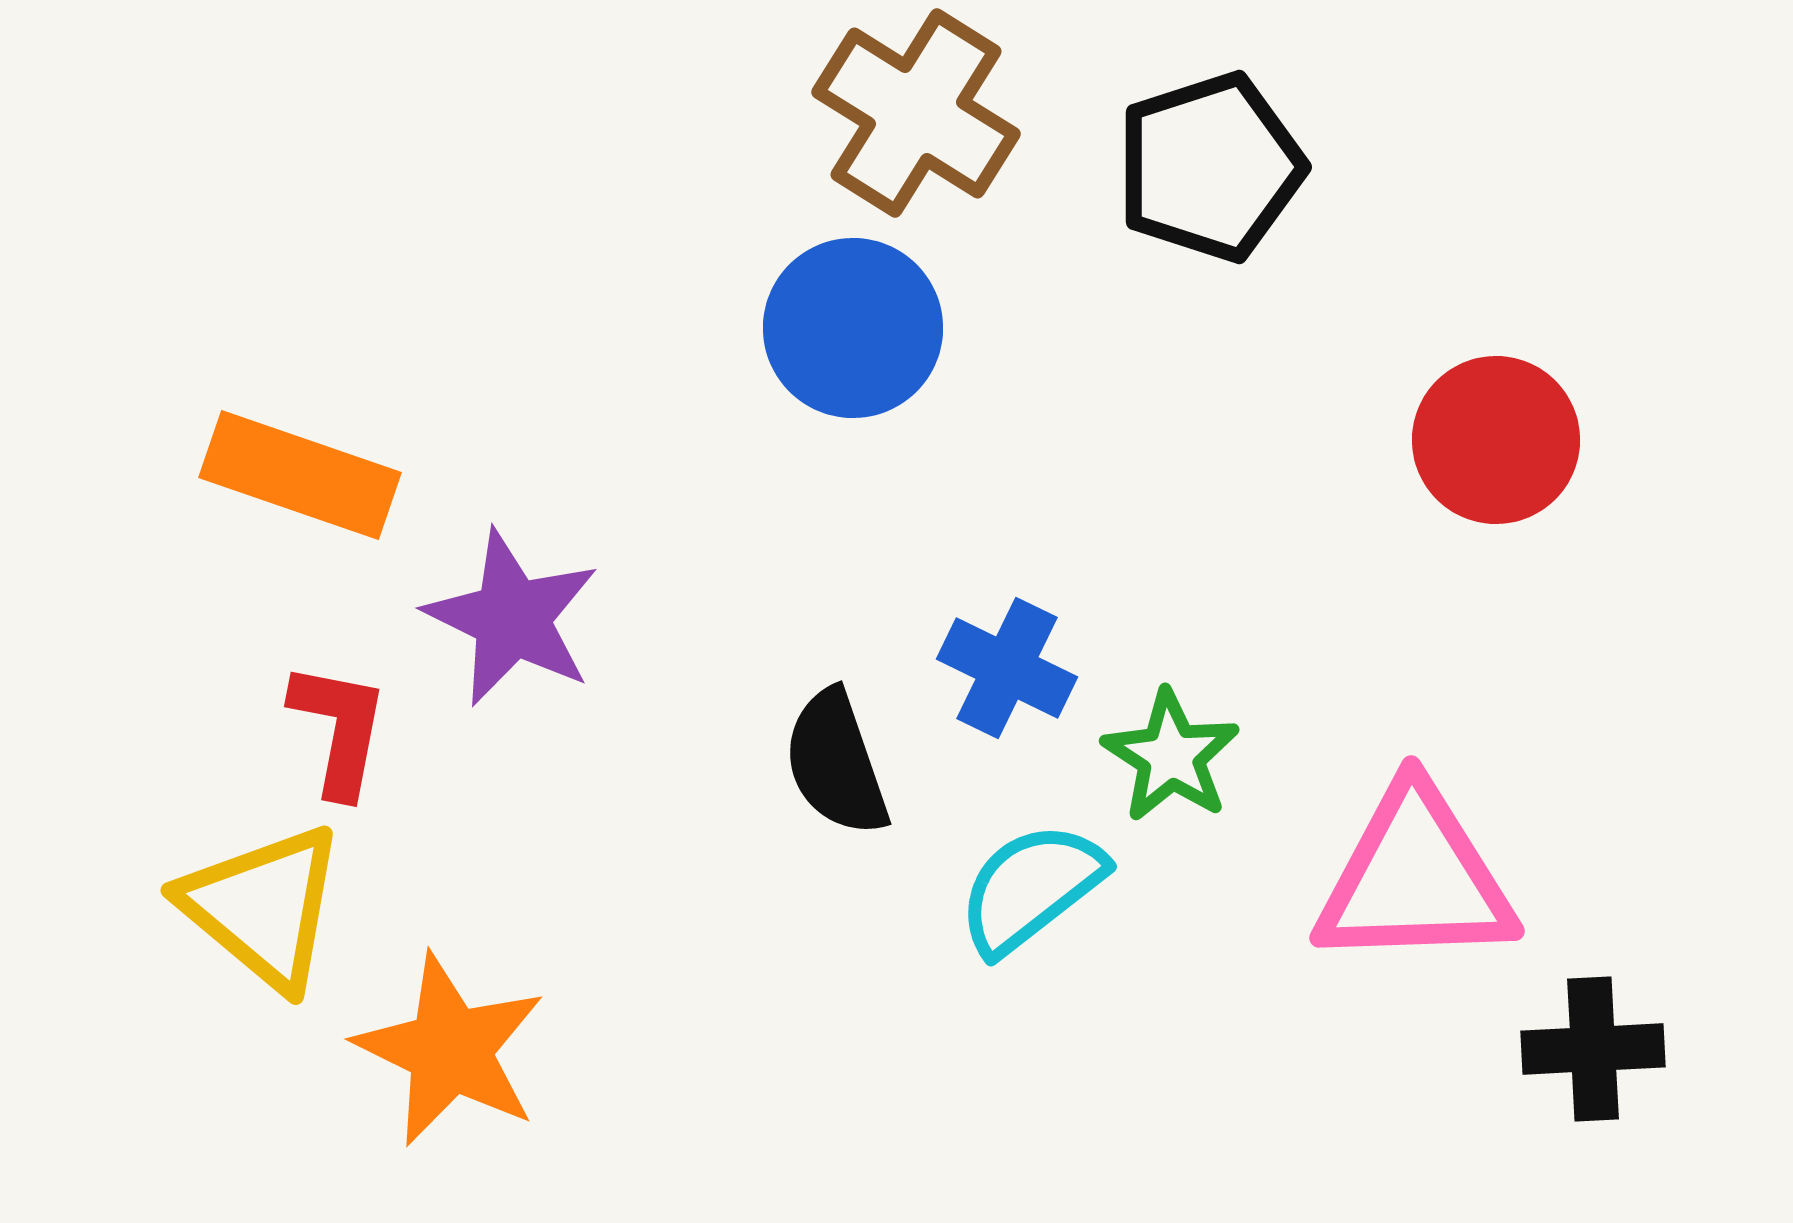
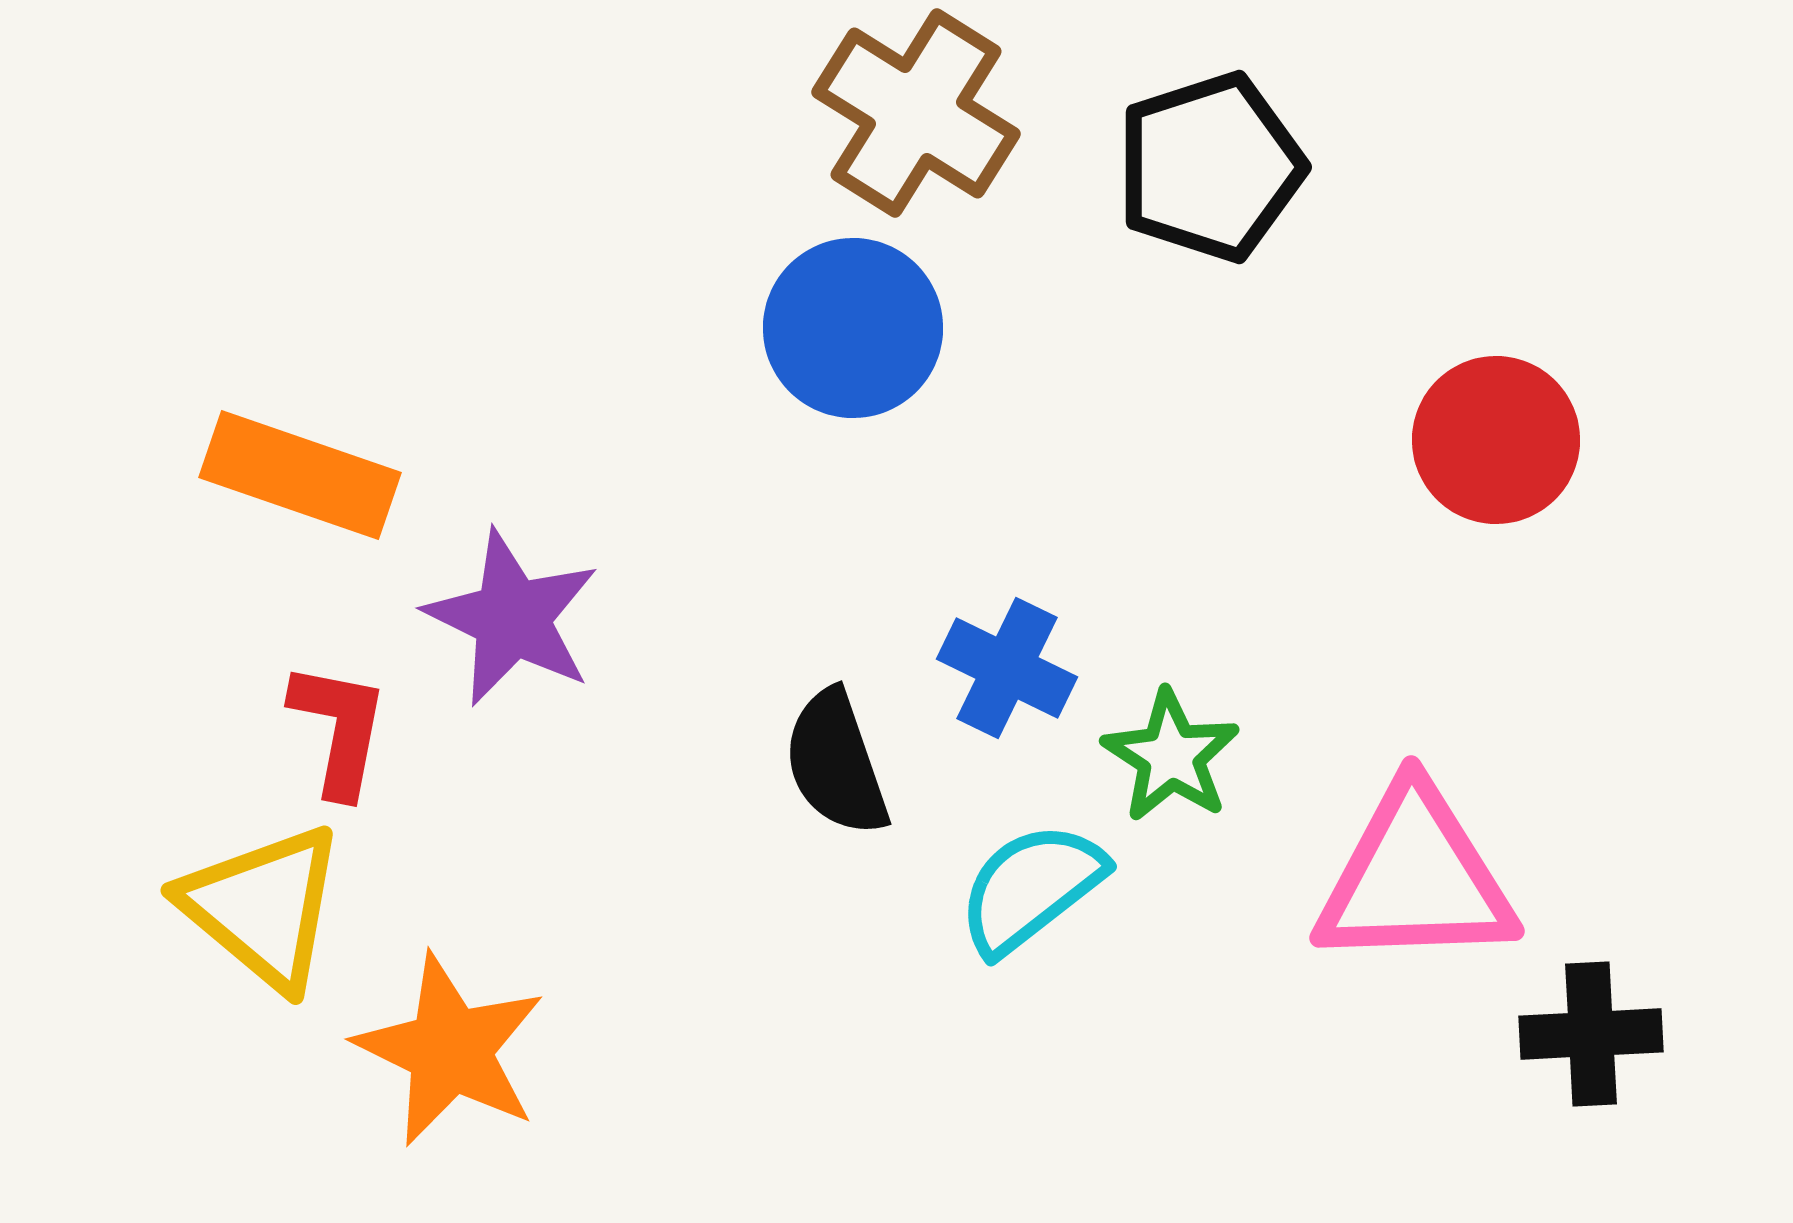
black cross: moved 2 px left, 15 px up
